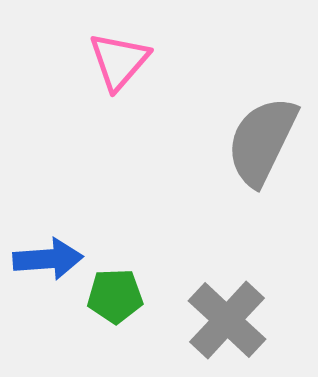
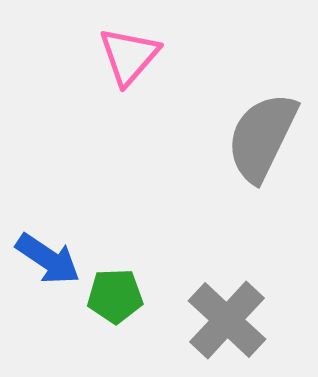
pink triangle: moved 10 px right, 5 px up
gray semicircle: moved 4 px up
blue arrow: rotated 38 degrees clockwise
